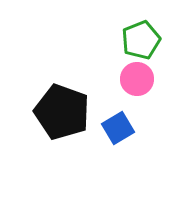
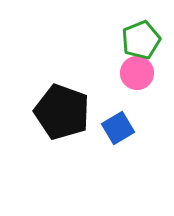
pink circle: moved 6 px up
